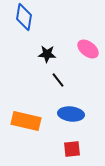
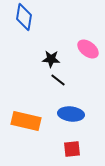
black star: moved 4 px right, 5 px down
black line: rotated 14 degrees counterclockwise
